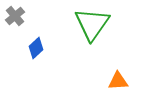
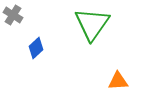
gray cross: moved 2 px left, 1 px up; rotated 18 degrees counterclockwise
